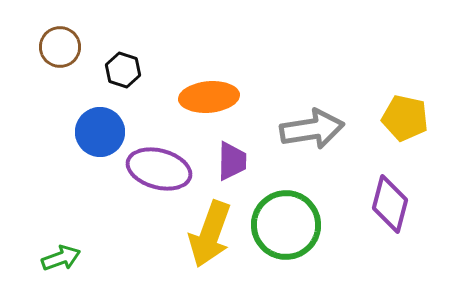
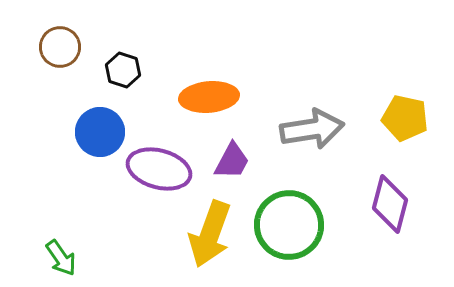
purple trapezoid: rotated 27 degrees clockwise
green circle: moved 3 px right
green arrow: rotated 75 degrees clockwise
